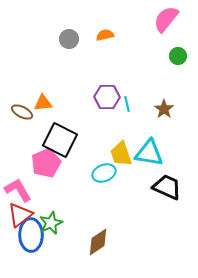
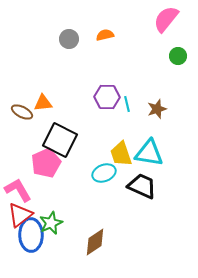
brown star: moved 7 px left; rotated 18 degrees clockwise
black trapezoid: moved 25 px left, 1 px up
brown diamond: moved 3 px left
